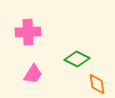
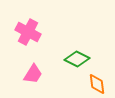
pink cross: rotated 30 degrees clockwise
